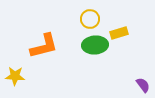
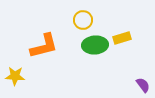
yellow circle: moved 7 px left, 1 px down
yellow rectangle: moved 3 px right, 5 px down
